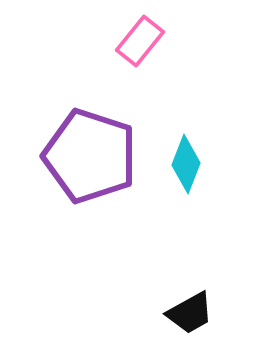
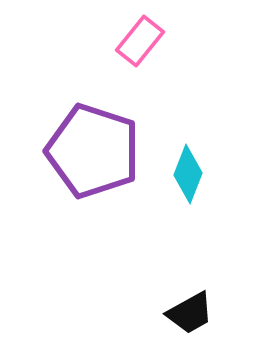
purple pentagon: moved 3 px right, 5 px up
cyan diamond: moved 2 px right, 10 px down
